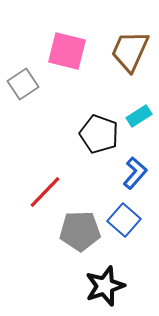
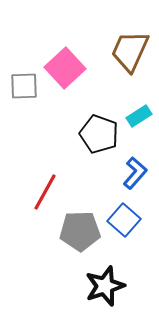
pink square: moved 2 px left, 17 px down; rotated 33 degrees clockwise
gray square: moved 1 px right, 2 px down; rotated 32 degrees clockwise
red line: rotated 15 degrees counterclockwise
